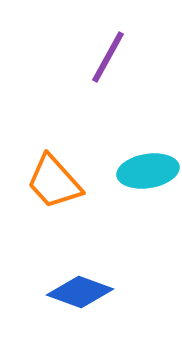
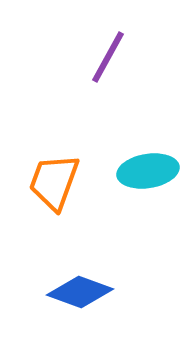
orange trapezoid: rotated 62 degrees clockwise
